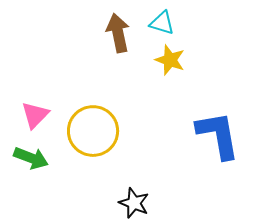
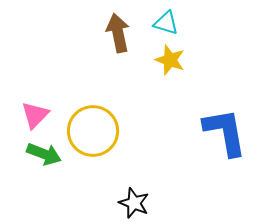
cyan triangle: moved 4 px right
blue L-shape: moved 7 px right, 3 px up
green arrow: moved 13 px right, 4 px up
